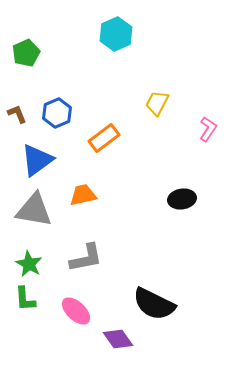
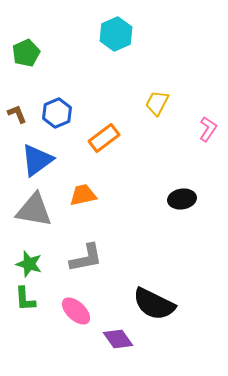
green star: rotated 12 degrees counterclockwise
